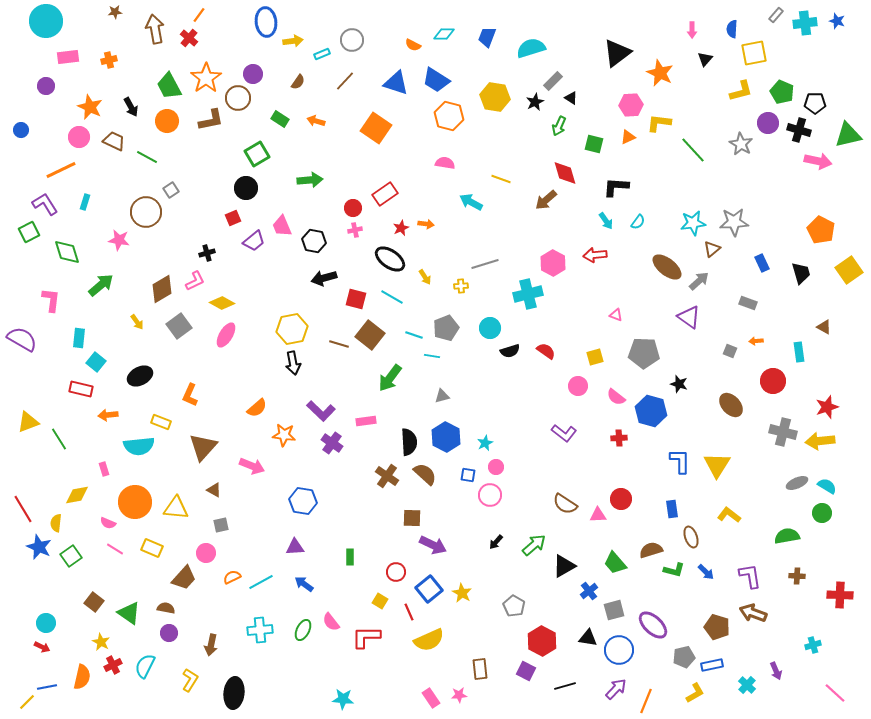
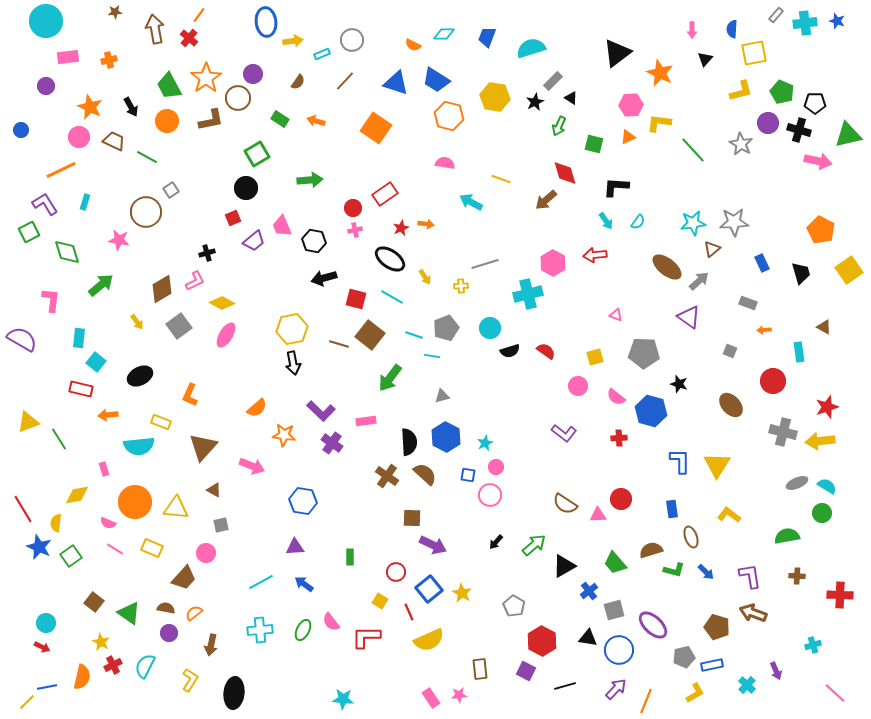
orange arrow at (756, 341): moved 8 px right, 11 px up
orange semicircle at (232, 577): moved 38 px left, 36 px down; rotated 12 degrees counterclockwise
